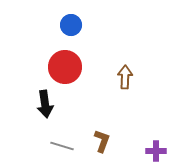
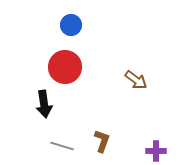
brown arrow: moved 11 px right, 3 px down; rotated 125 degrees clockwise
black arrow: moved 1 px left
